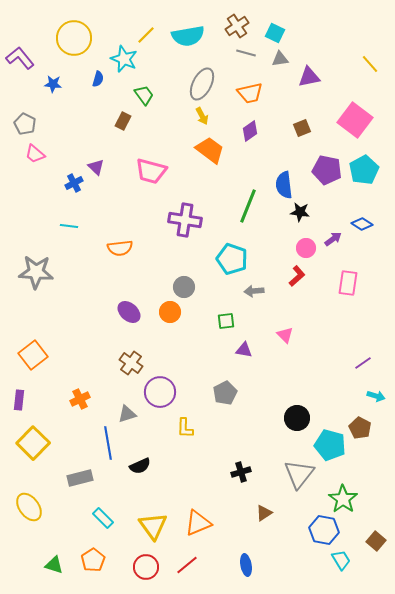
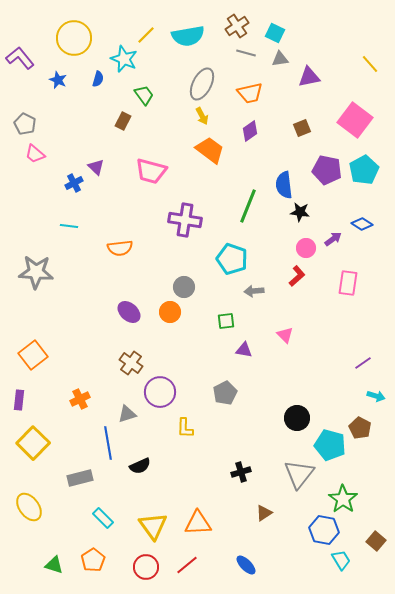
blue star at (53, 84): moved 5 px right, 4 px up; rotated 18 degrees clockwise
orange triangle at (198, 523): rotated 20 degrees clockwise
blue ellipse at (246, 565): rotated 35 degrees counterclockwise
